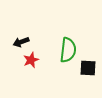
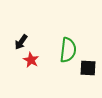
black arrow: rotated 35 degrees counterclockwise
red star: rotated 21 degrees counterclockwise
